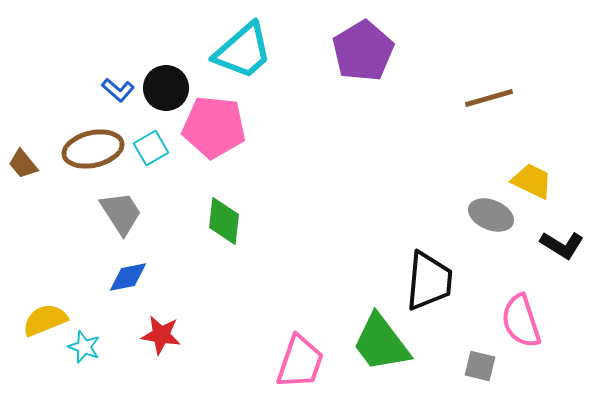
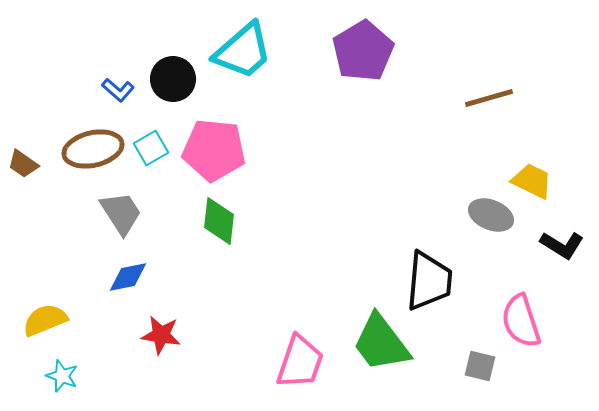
black circle: moved 7 px right, 9 px up
pink pentagon: moved 23 px down
brown trapezoid: rotated 16 degrees counterclockwise
green diamond: moved 5 px left
cyan star: moved 22 px left, 29 px down
